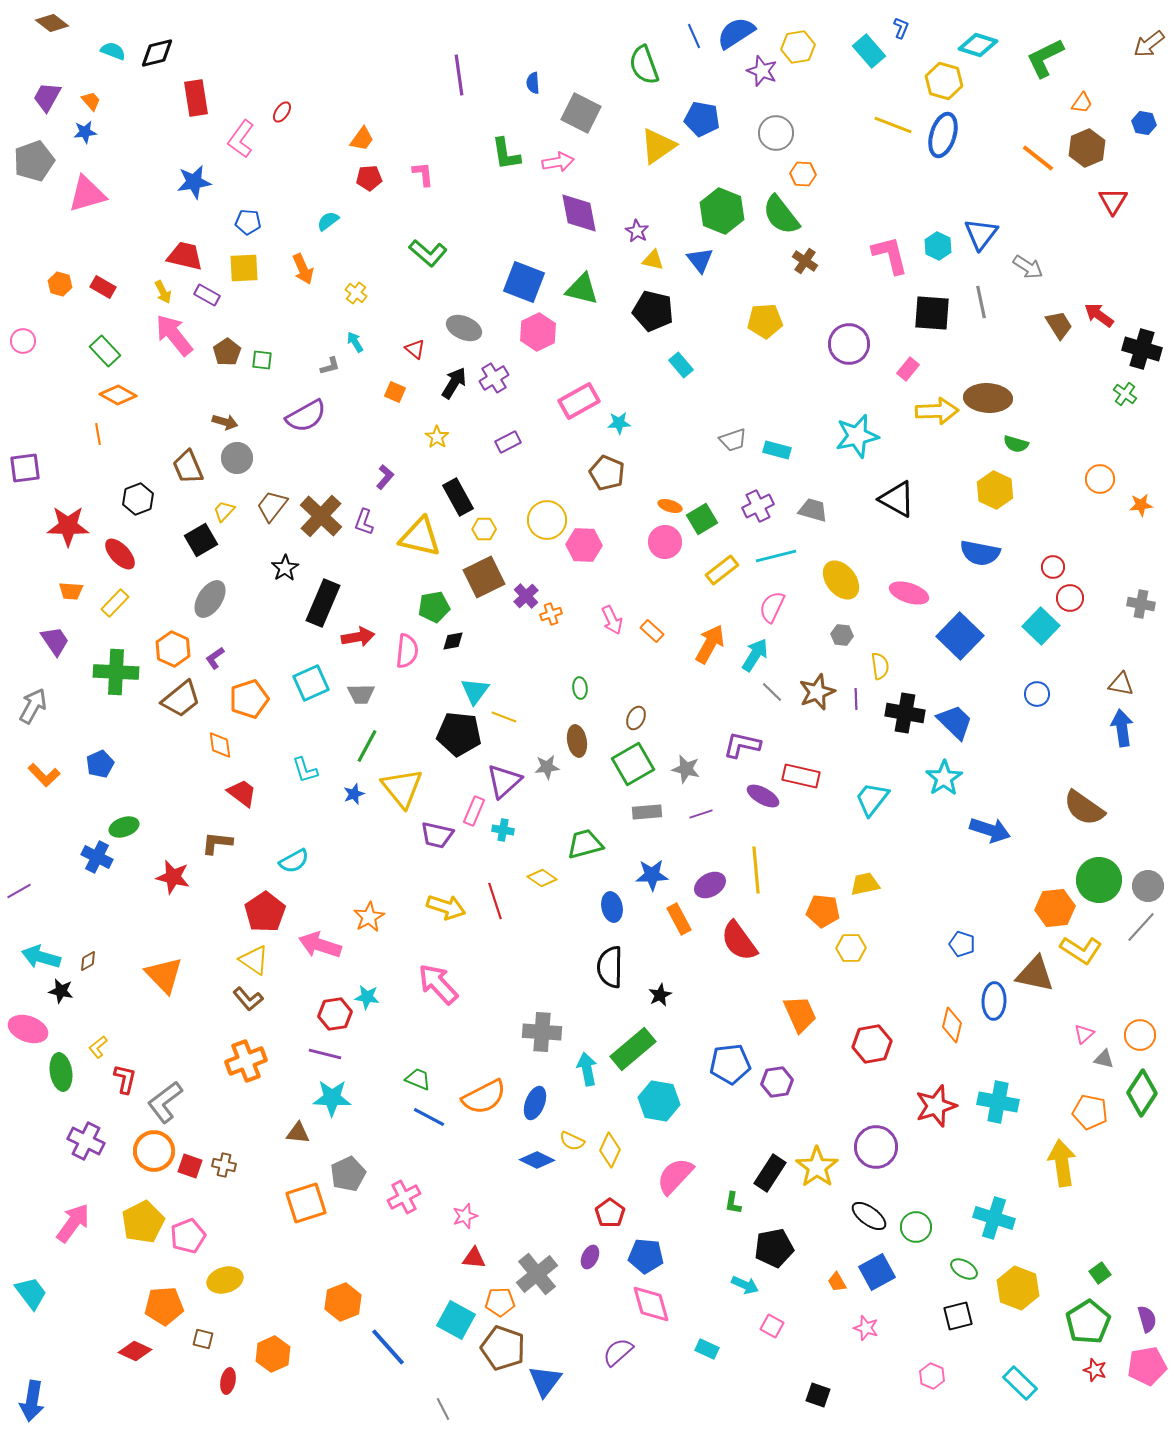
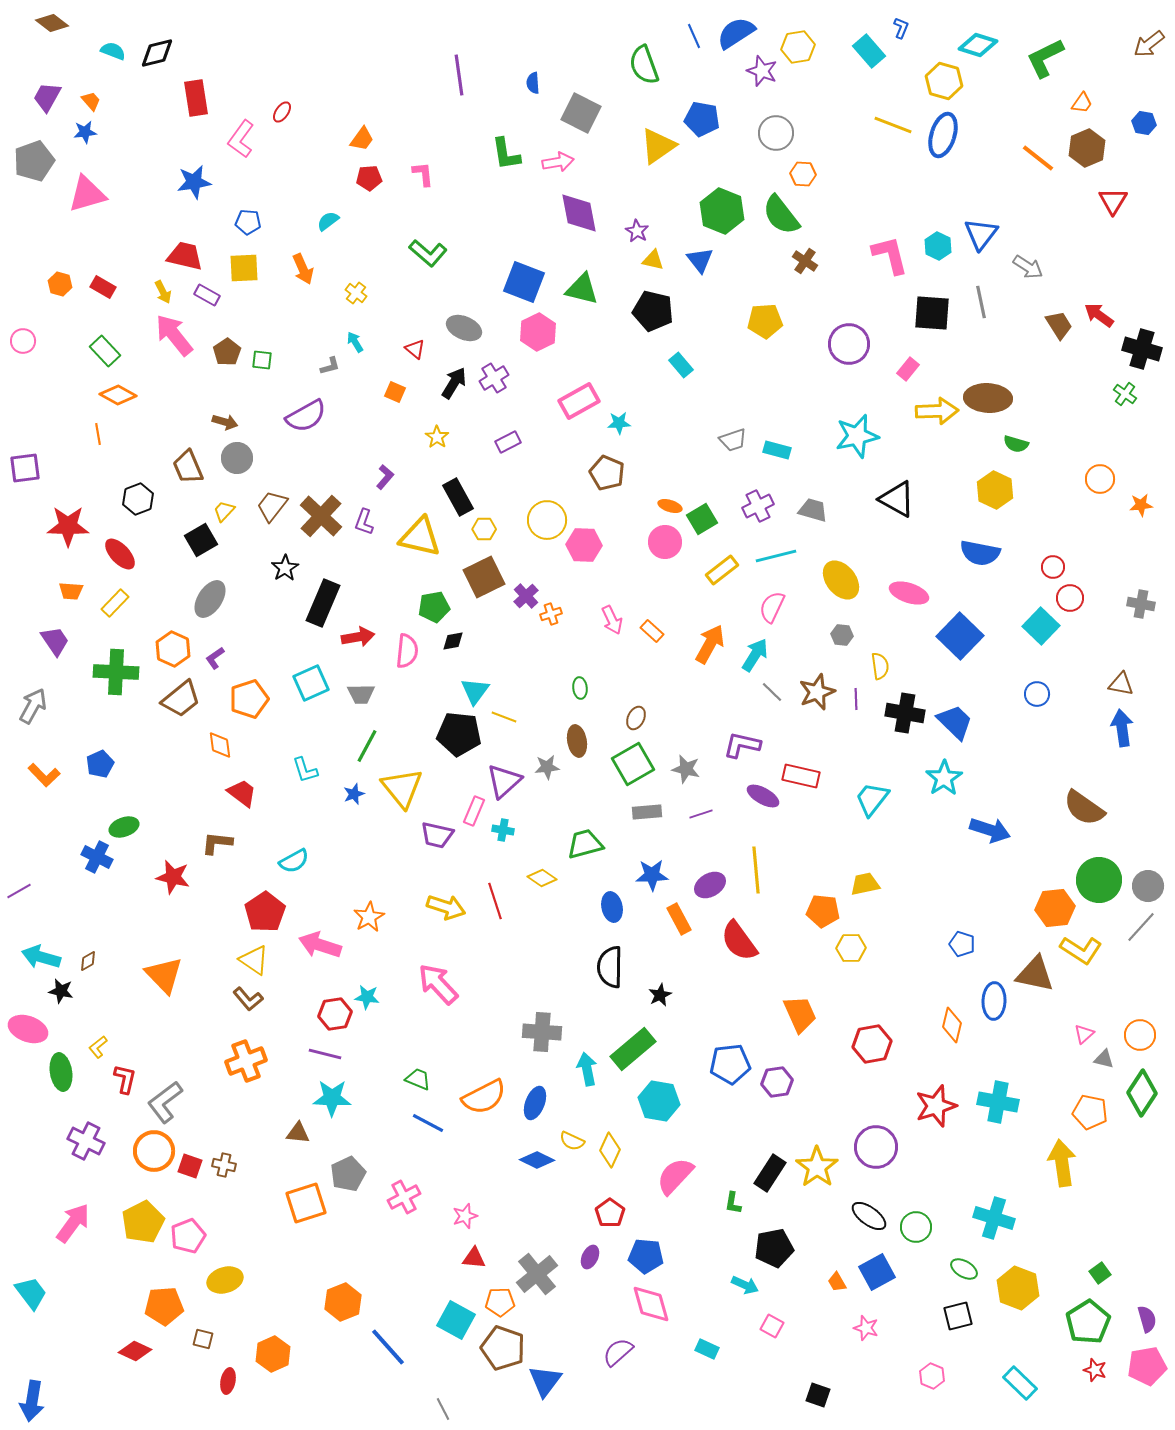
blue line at (429, 1117): moved 1 px left, 6 px down
